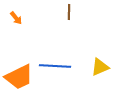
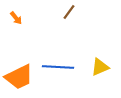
brown line: rotated 35 degrees clockwise
blue line: moved 3 px right, 1 px down
